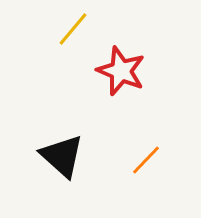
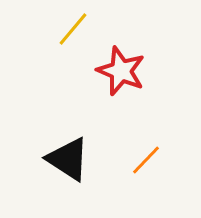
black triangle: moved 6 px right, 3 px down; rotated 9 degrees counterclockwise
